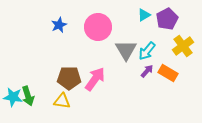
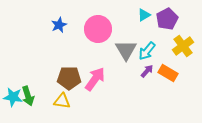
pink circle: moved 2 px down
